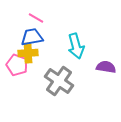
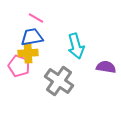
pink pentagon: moved 2 px right, 1 px down
